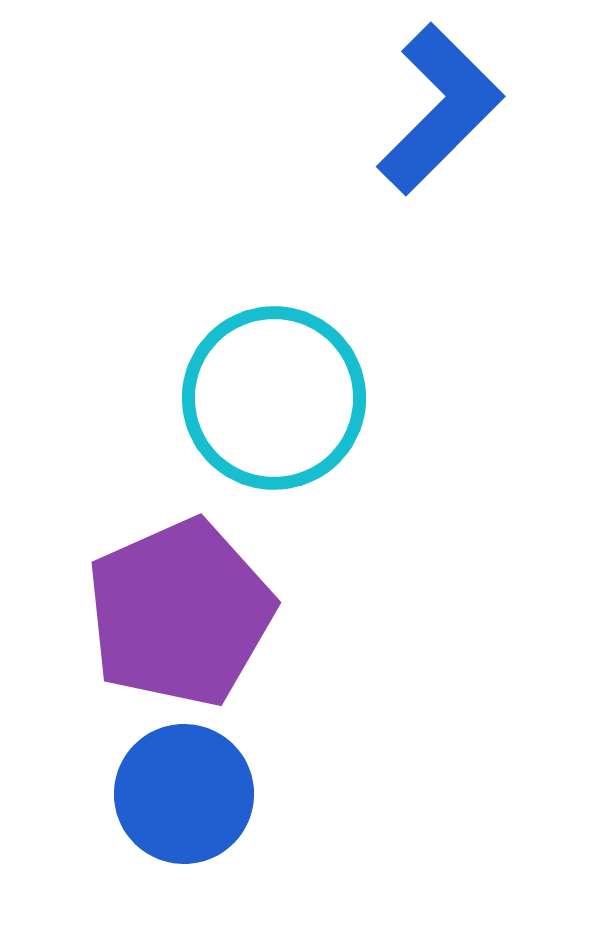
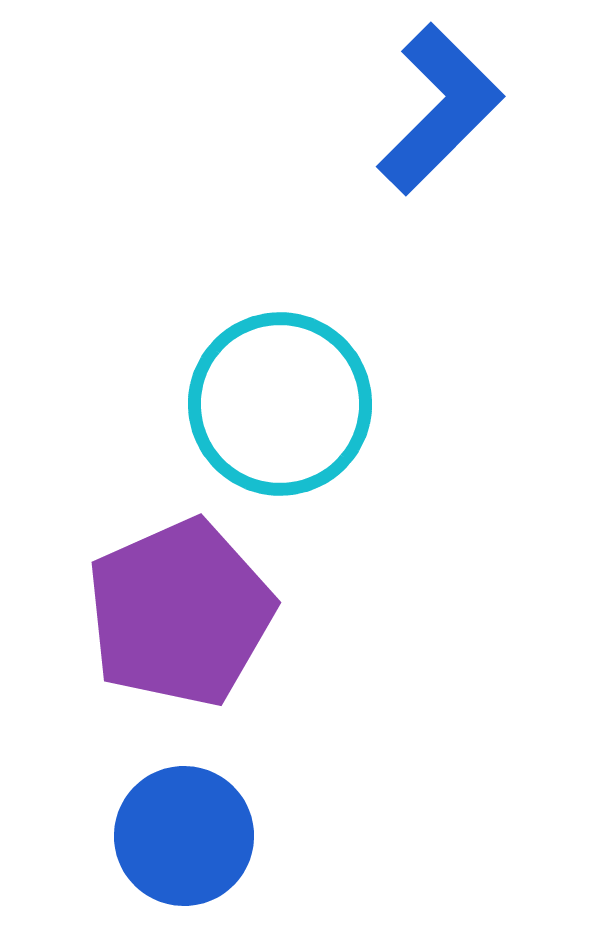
cyan circle: moved 6 px right, 6 px down
blue circle: moved 42 px down
